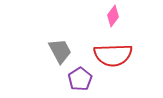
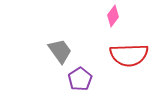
gray trapezoid: rotated 8 degrees counterclockwise
red semicircle: moved 16 px right
